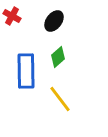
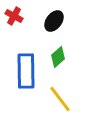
red cross: moved 2 px right
